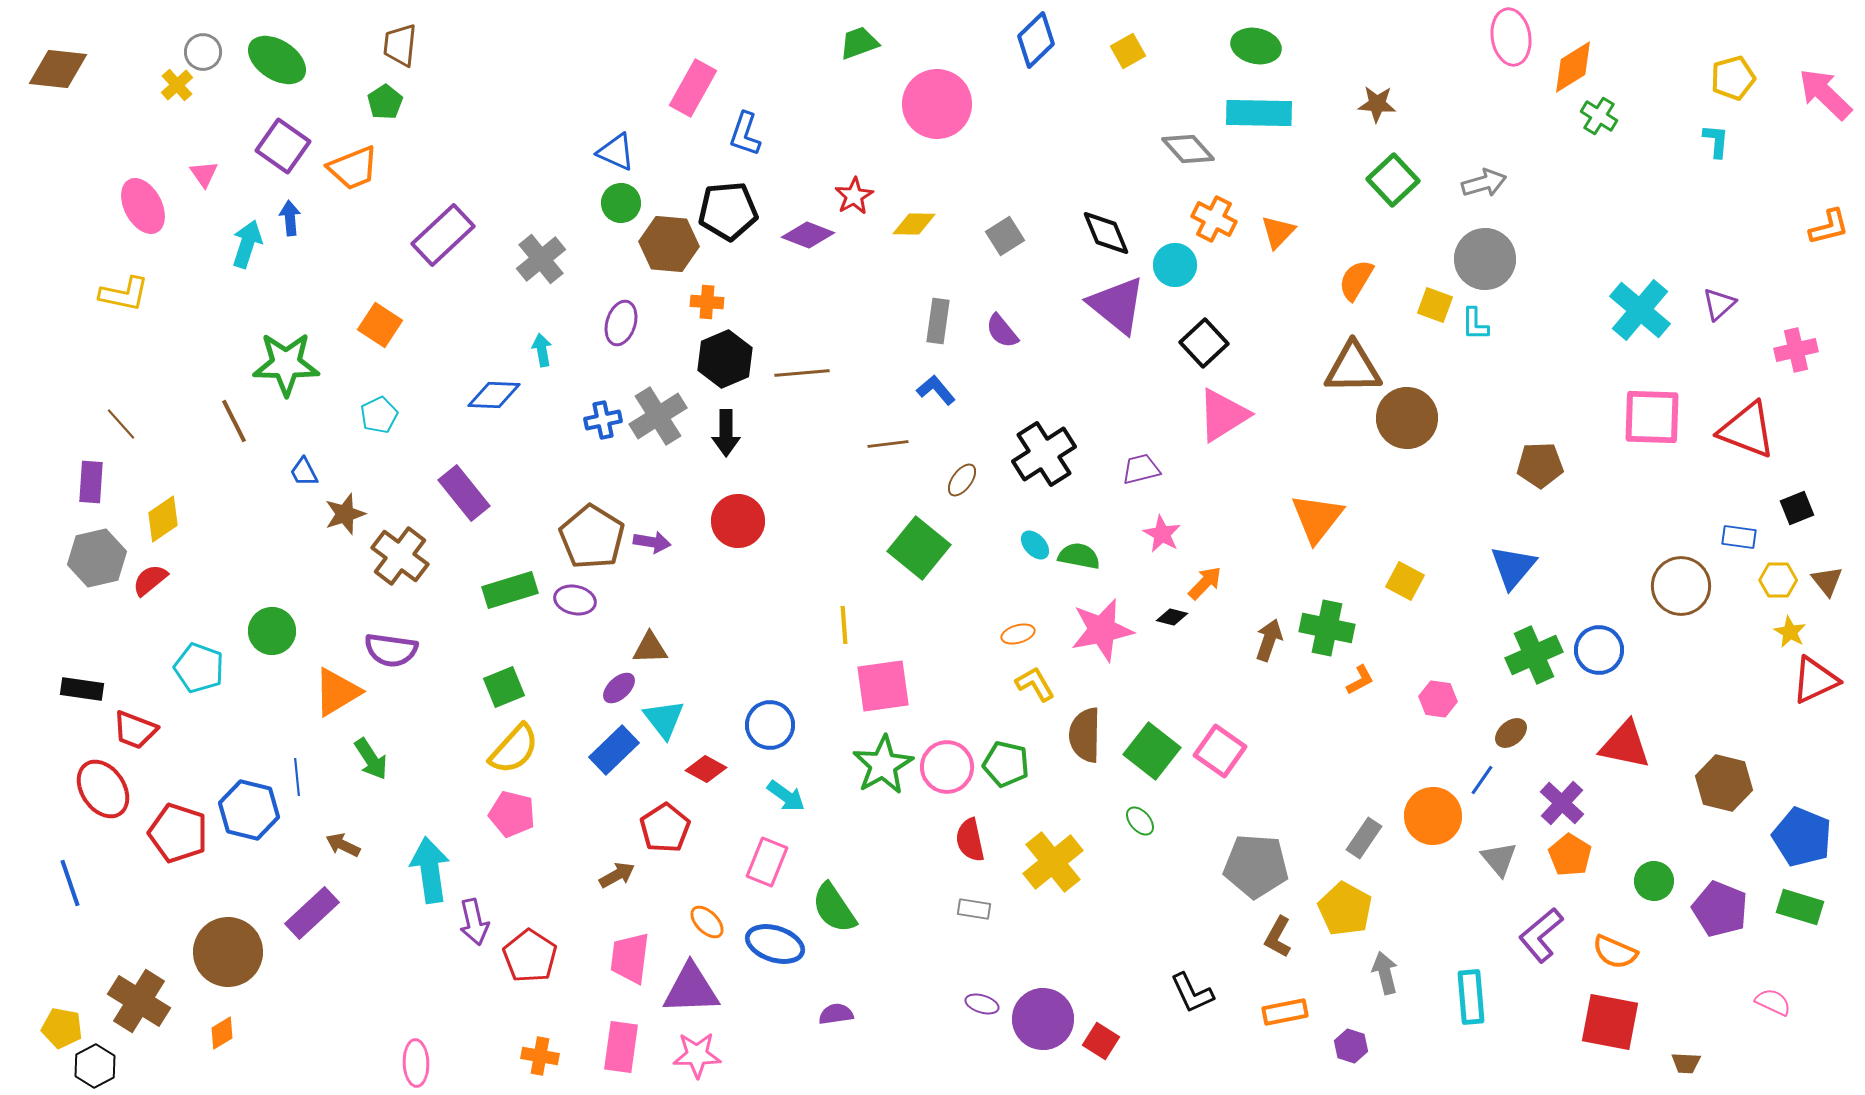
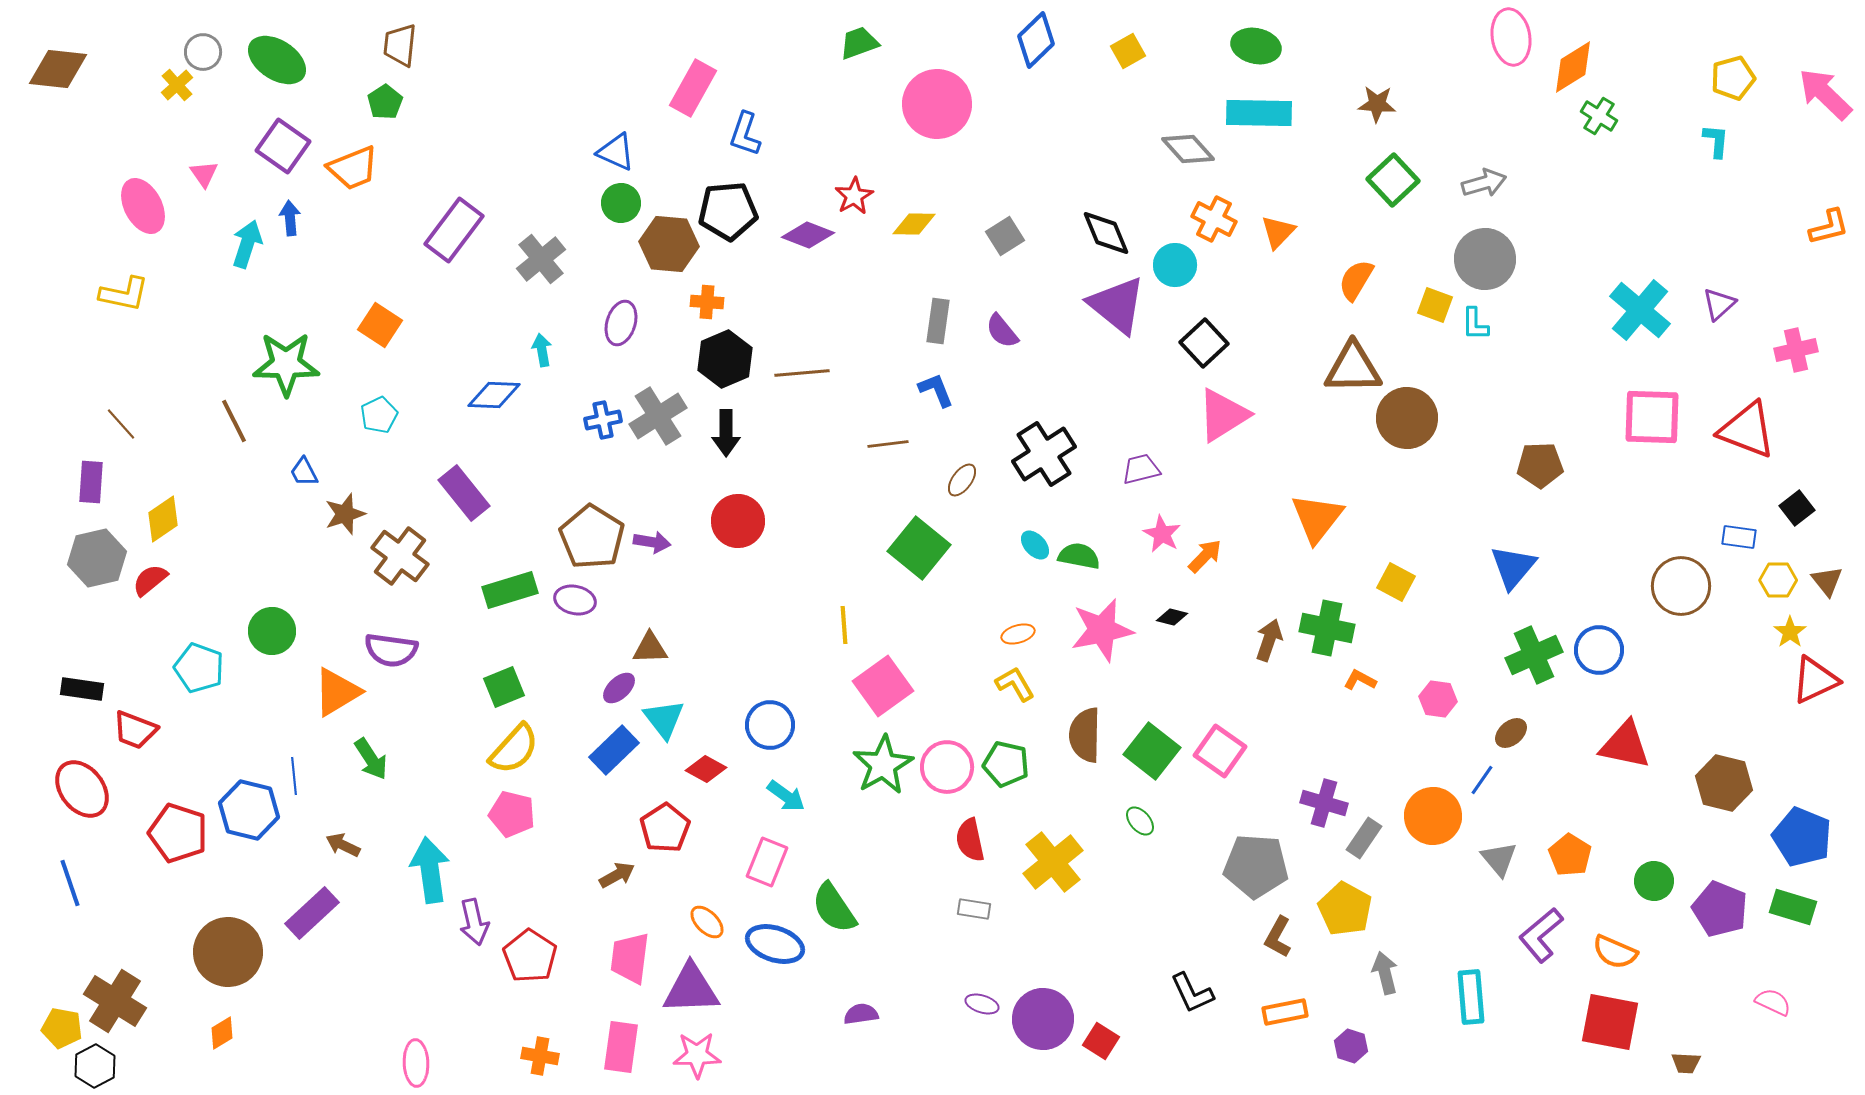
purple rectangle at (443, 235): moved 11 px right, 5 px up; rotated 10 degrees counterclockwise
blue L-shape at (936, 390): rotated 18 degrees clockwise
black square at (1797, 508): rotated 16 degrees counterclockwise
yellow square at (1405, 581): moved 9 px left, 1 px down
orange arrow at (1205, 583): moved 27 px up
yellow star at (1790, 632): rotated 8 degrees clockwise
orange L-shape at (1360, 680): rotated 124 degrees counterclockwise
yellow L-shape at (1035, 684): moved 20 px left
pink square at (883, 686): rotated 28 degrees counterclockwise
blue line at (297, 777): moved 3 px left, 1 px up
red ellipse at (103, 789): moved 21 px left; rotated 4 degrees counterclockwise
purple cross at (1562, 803): moved 238 px left; rotated 27 degrees counterclockwise
green rectangle at (1800, 907): moved 7 px left
brown cross at (139, 1001): moved 24 px left
purple semicircle at (836, 1014): moved 25 px right
